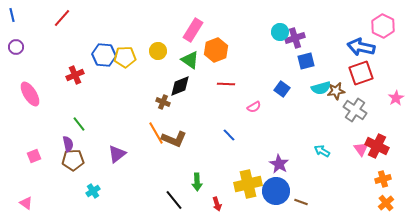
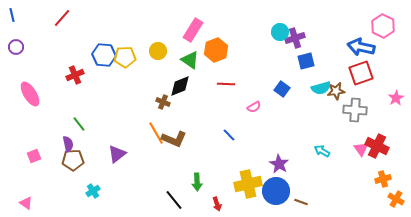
gray cross at (355, 110): rotated 30 degrees counterclockwise
orange cross at (386, 203): moved 10 px right, 4 px up; rotated 21 degrees counterclockwise
